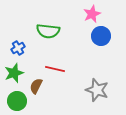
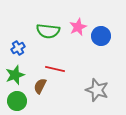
pink star: moved 14 px left, 13 px down
green star: moved 1 px right, 2 px down
brown semicircle: moved 4 px right
